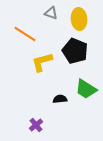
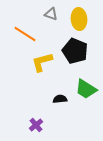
gray triangle: moved 1 px down
